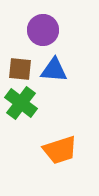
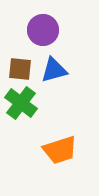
blue triangle: rotated 20 degrees counterclockwise
